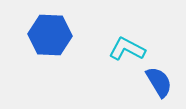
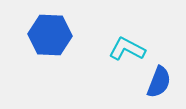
blue semicircle: rotated 52 degrees clockwise
